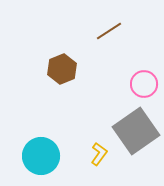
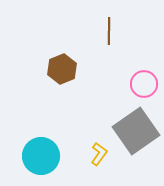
brown line: rotated 56 degrees counterclockwise
